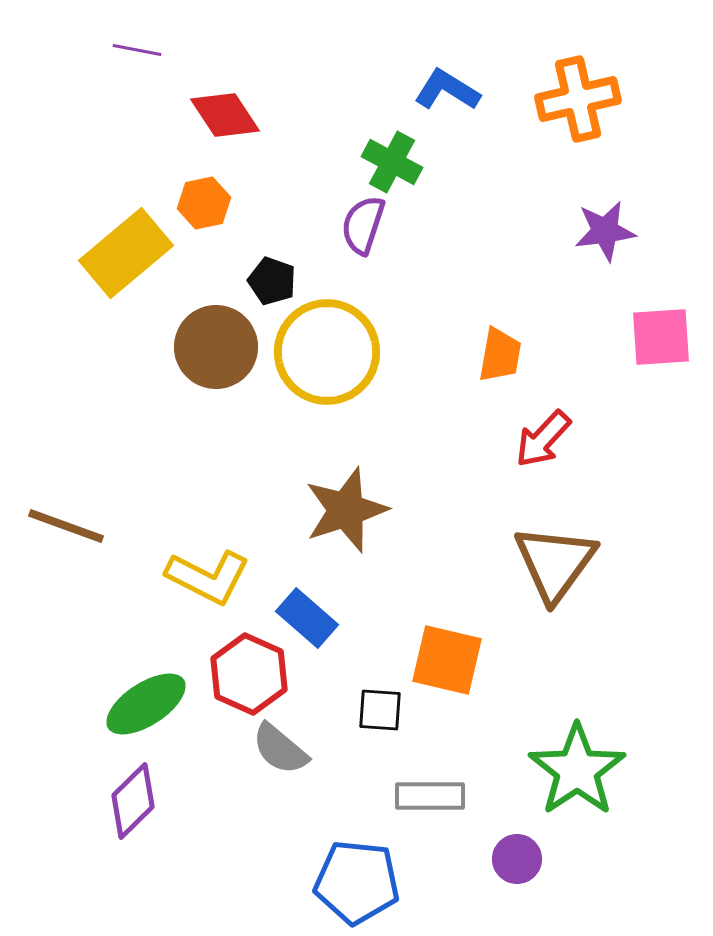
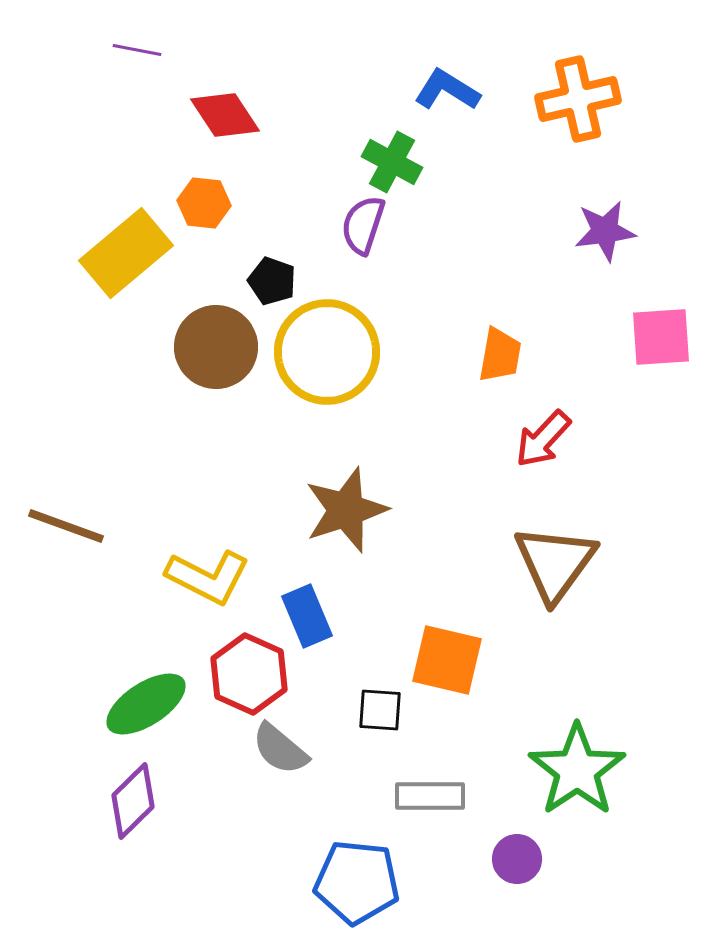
orange hexagon: rotated 18 degrees clockwise
blue rectangle: moved 2 px up; rotated 26 degrees clockwise
